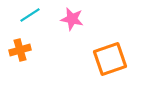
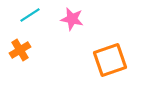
orange cross: rotated 15 degrees counterclockwise
orange square: moved 1 px down
